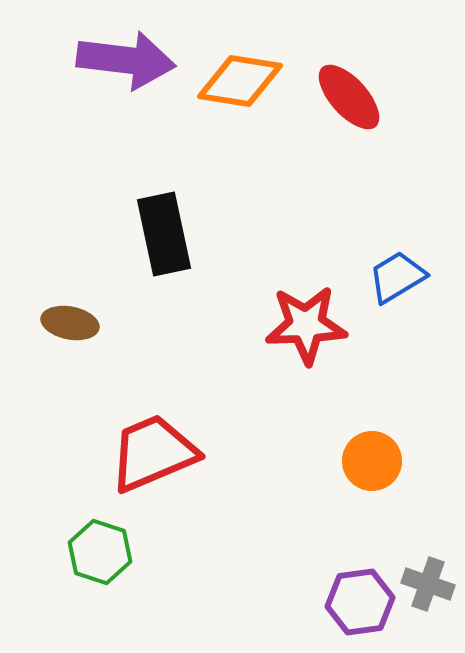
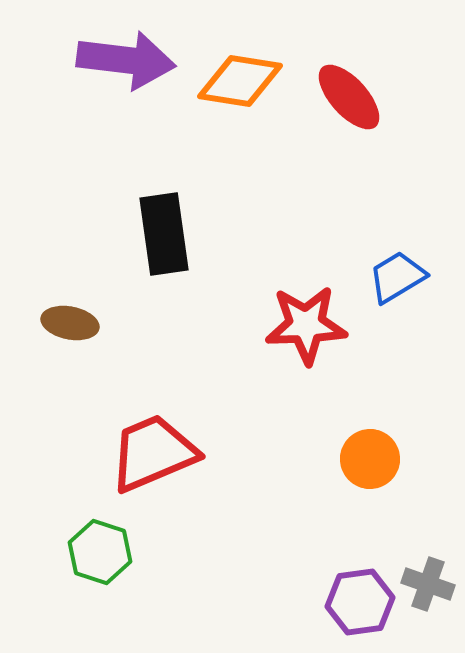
black rectangle: rotated 4 degrees clockwise
orange circle: moved 2 px left, 2 px up
